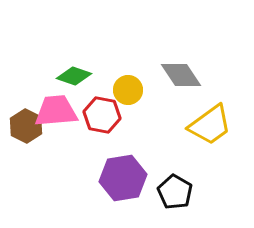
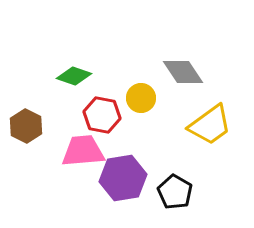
gray diamond: moved 2 px right, 3 px up
yellow circle: moved 13 px right, 8 px down
pink trapezoid: moved 27 px right, 40 px down
